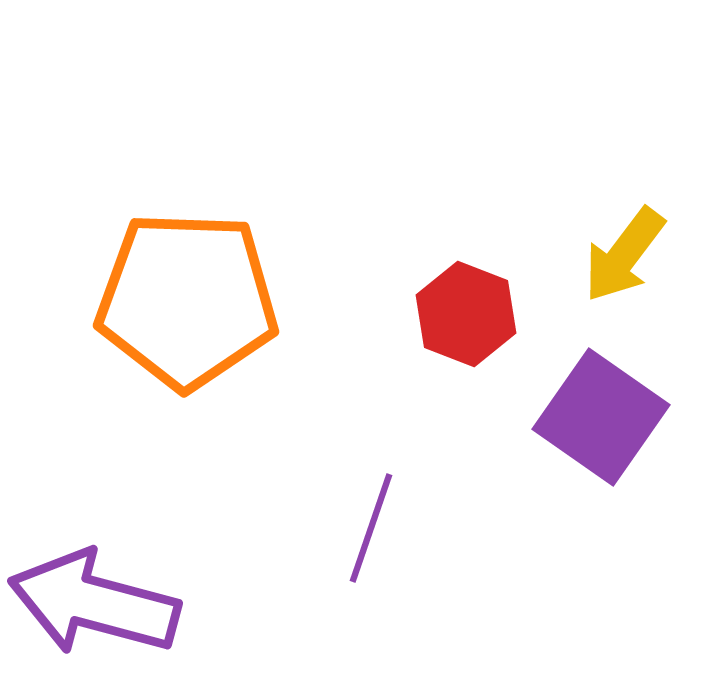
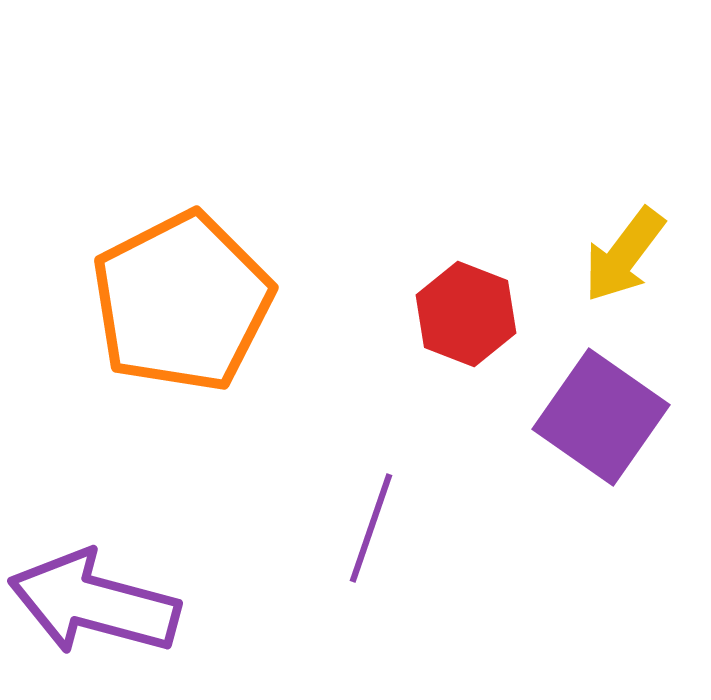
orange pentagon: moved 5 px left, 2 px down; rotated 29 degrees counterclockwise
